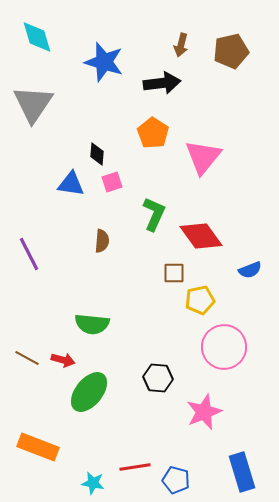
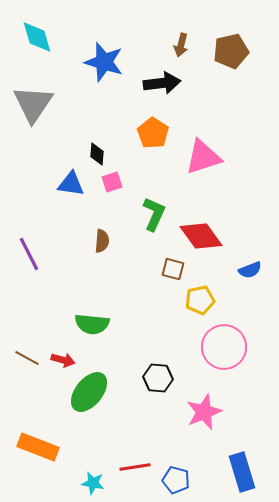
pink triangle: rotated 33 degrees clockwise
brown square: moved 1 px left, 4 px up; rotated 15 degrees clockwise
